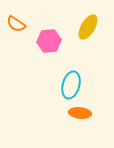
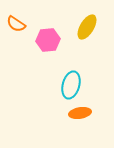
yellow ellipse: moved 1 px left
pink hexagon: moved 1 px left, 1 px up
orange ellipse: rotated 15 degrees counterclockwise
